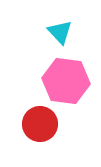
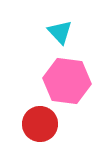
pink hexagon: moved 1 px right
